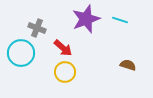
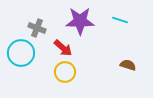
purple star: moved 6 px left, 2 px down; rotated 20 degrees clockwise
